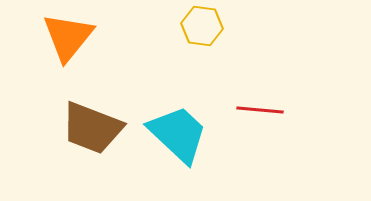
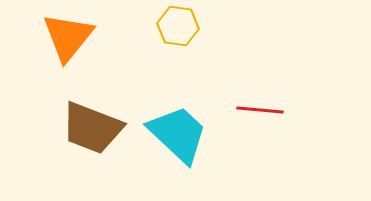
yellow hexagon: moved 24 px left
